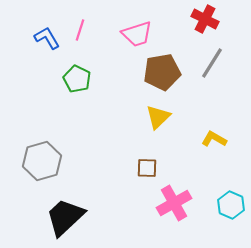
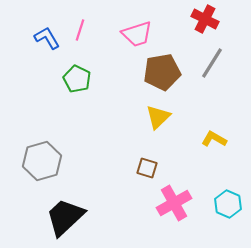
brown square: rotated 15 degrees clockwise
cyan hexagon: moved 3 px left, 1 px up
